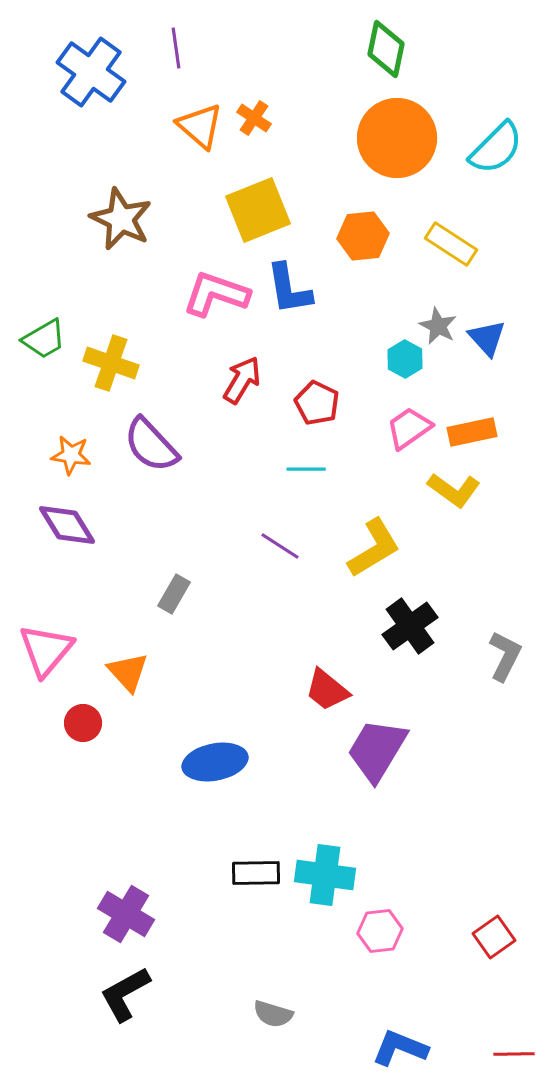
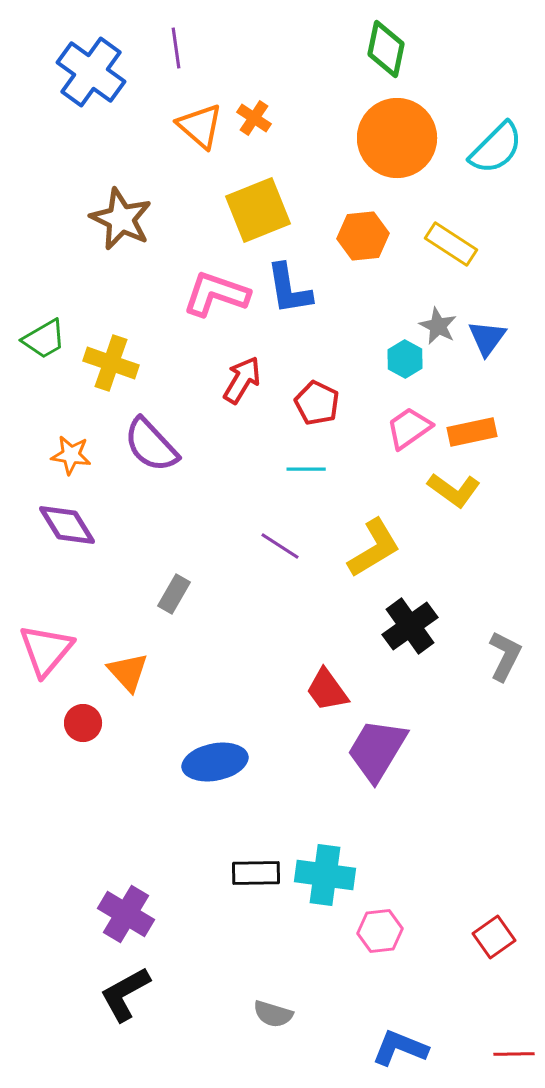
blue triangle at (487, 338): rotated 18 degrees clockwise
red trapezoid at (327, 690): rotated 15 degrees clockwise
